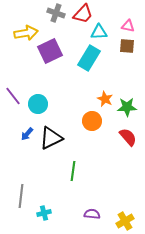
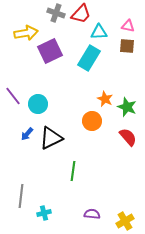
red trapezoid: moved 2 px left
green star: rotated 24 degrees clockwise
